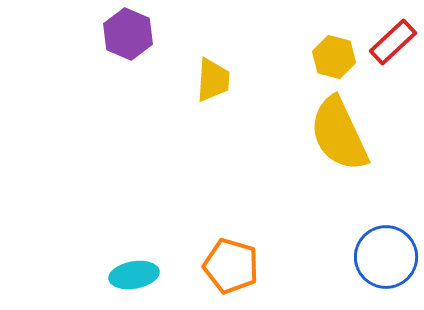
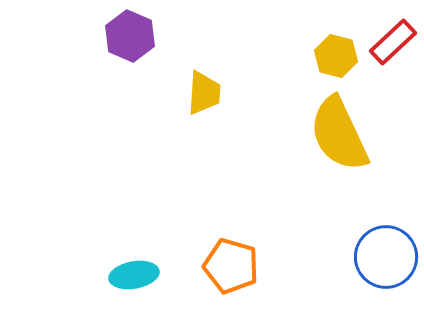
purple hexagon: moved 2 px right, 2 px down
yellow hexagon: moved 2 px right, 1 px up
yellow trapezoid: moved 9 px left, 13 px down
